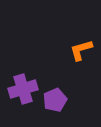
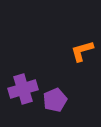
orange L-shape: moved 1 px right, 1 px down
